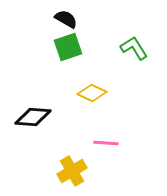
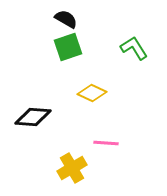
yellow cross: moved 3 px up
